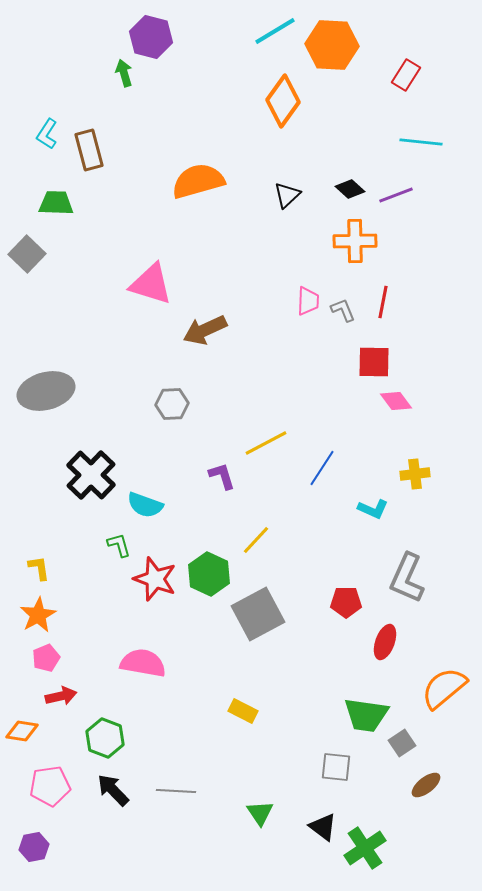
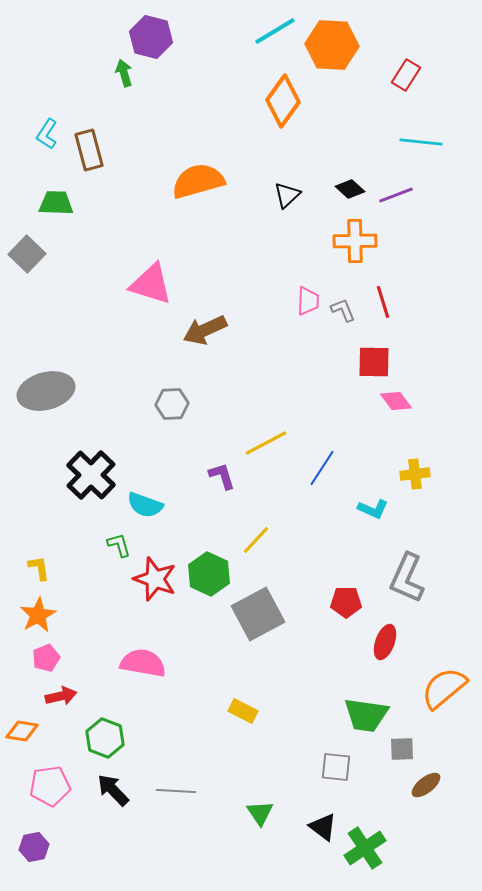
red line at (383, 302): rotated 28 degrees counterclockwise
gray square at (402, 743): moved 6 px down; rotated 32 degrees clockwise
